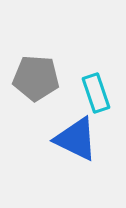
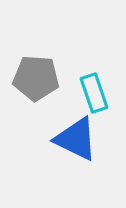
cyan rectangle: moved 2 px left
